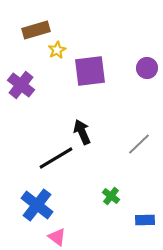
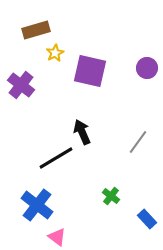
yellow star: moved 2 px left, 3 px down
purple square: rotated 20 degrees clockwise
gray line: moved 1 px left, 2 px up; rotated 10 degrees counterclockwise
blue rectangle: moved 2 px right, 1 px up; rotated 48 degrees clockwise
